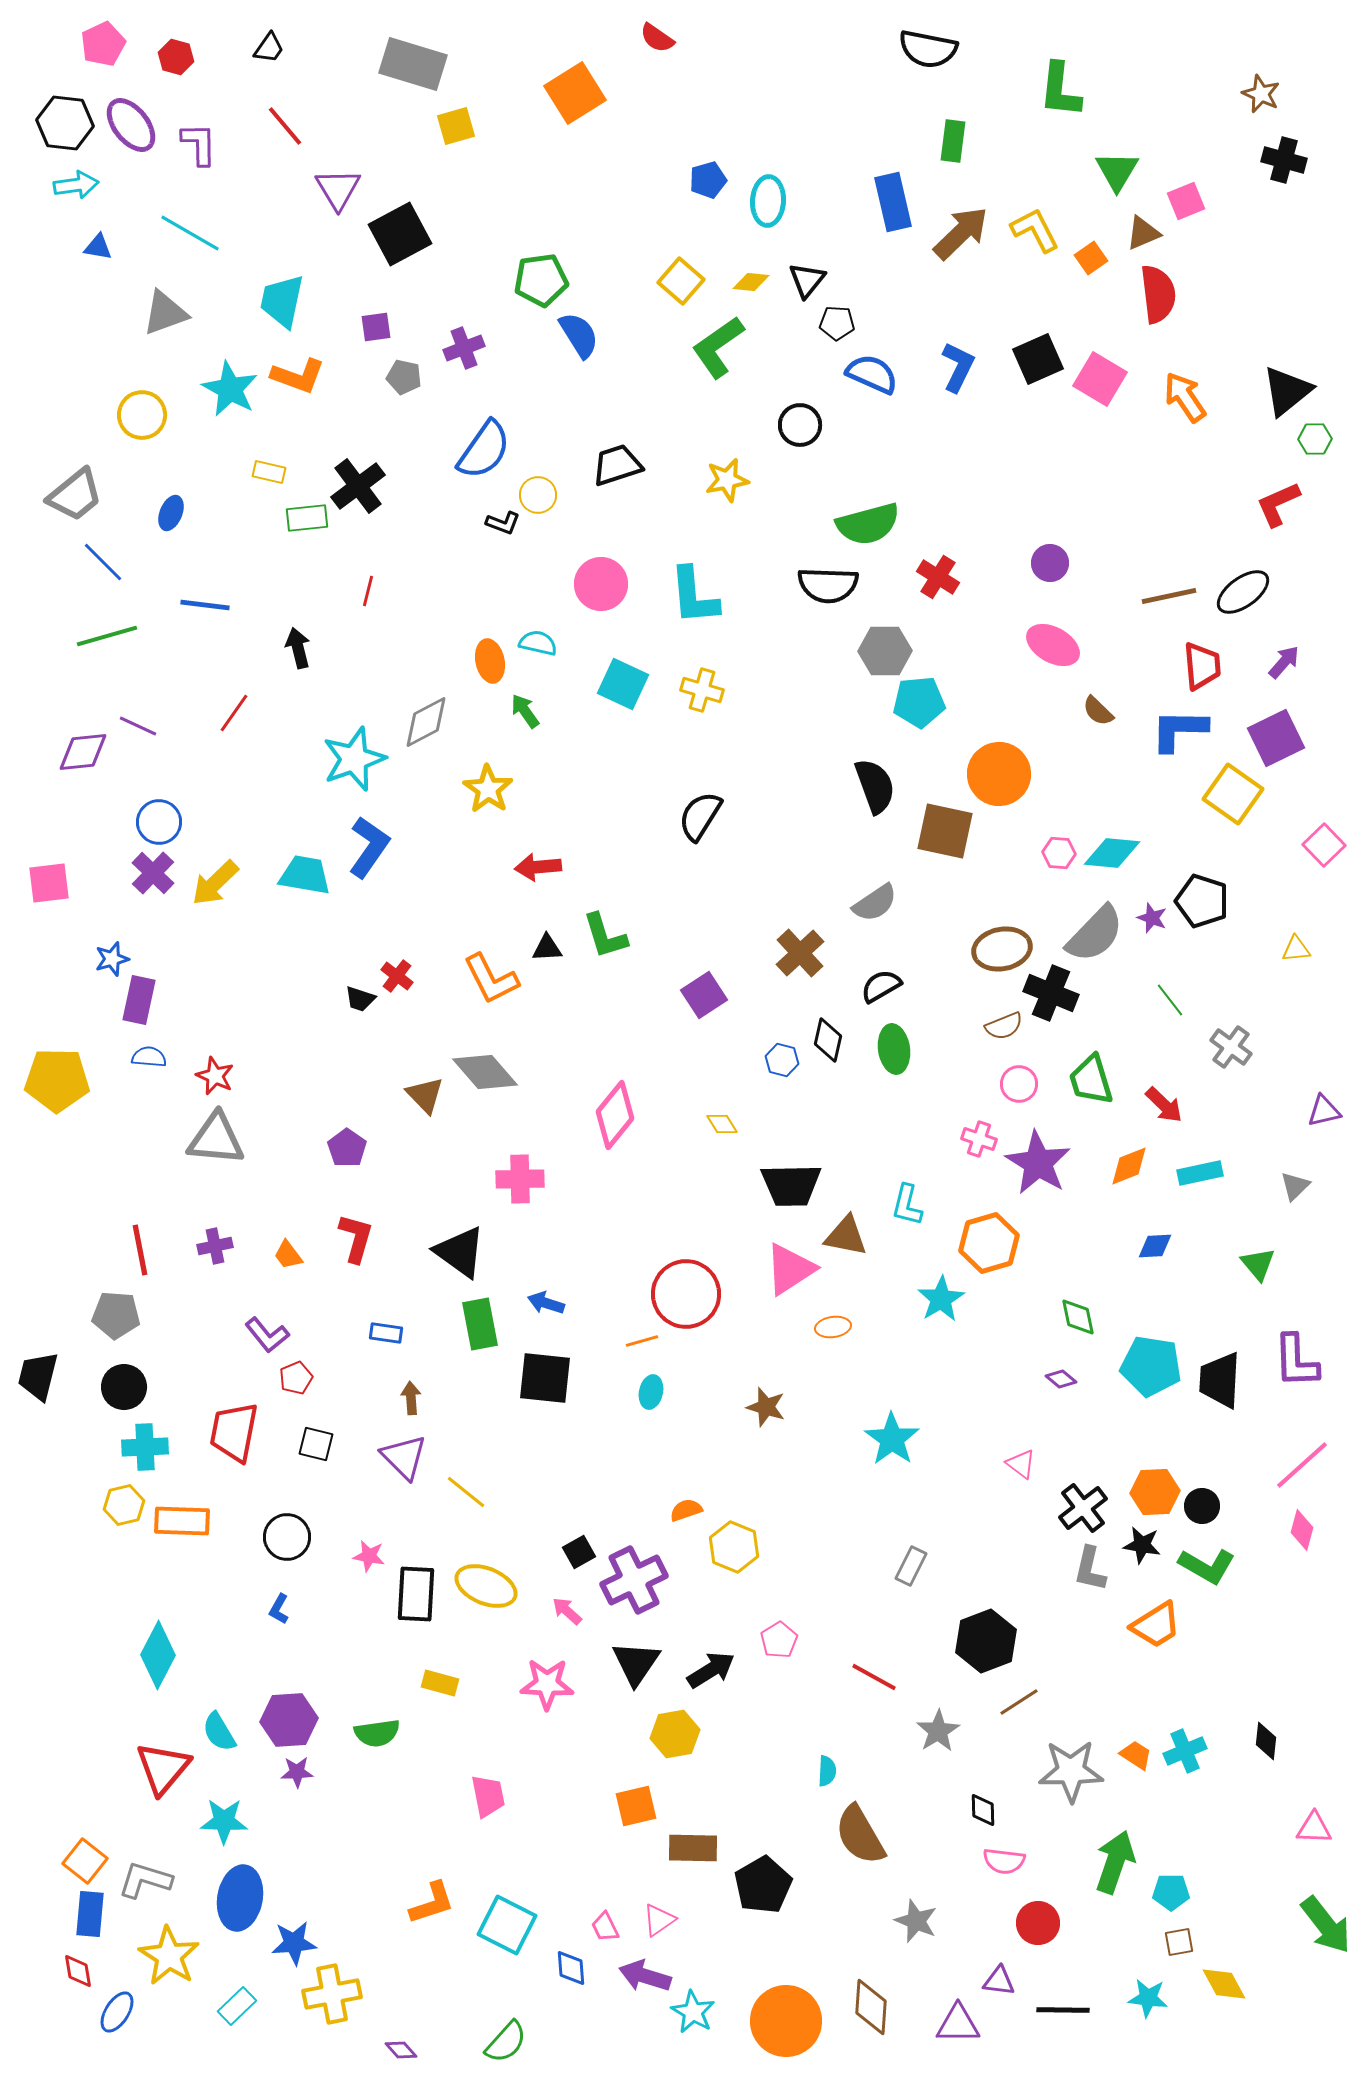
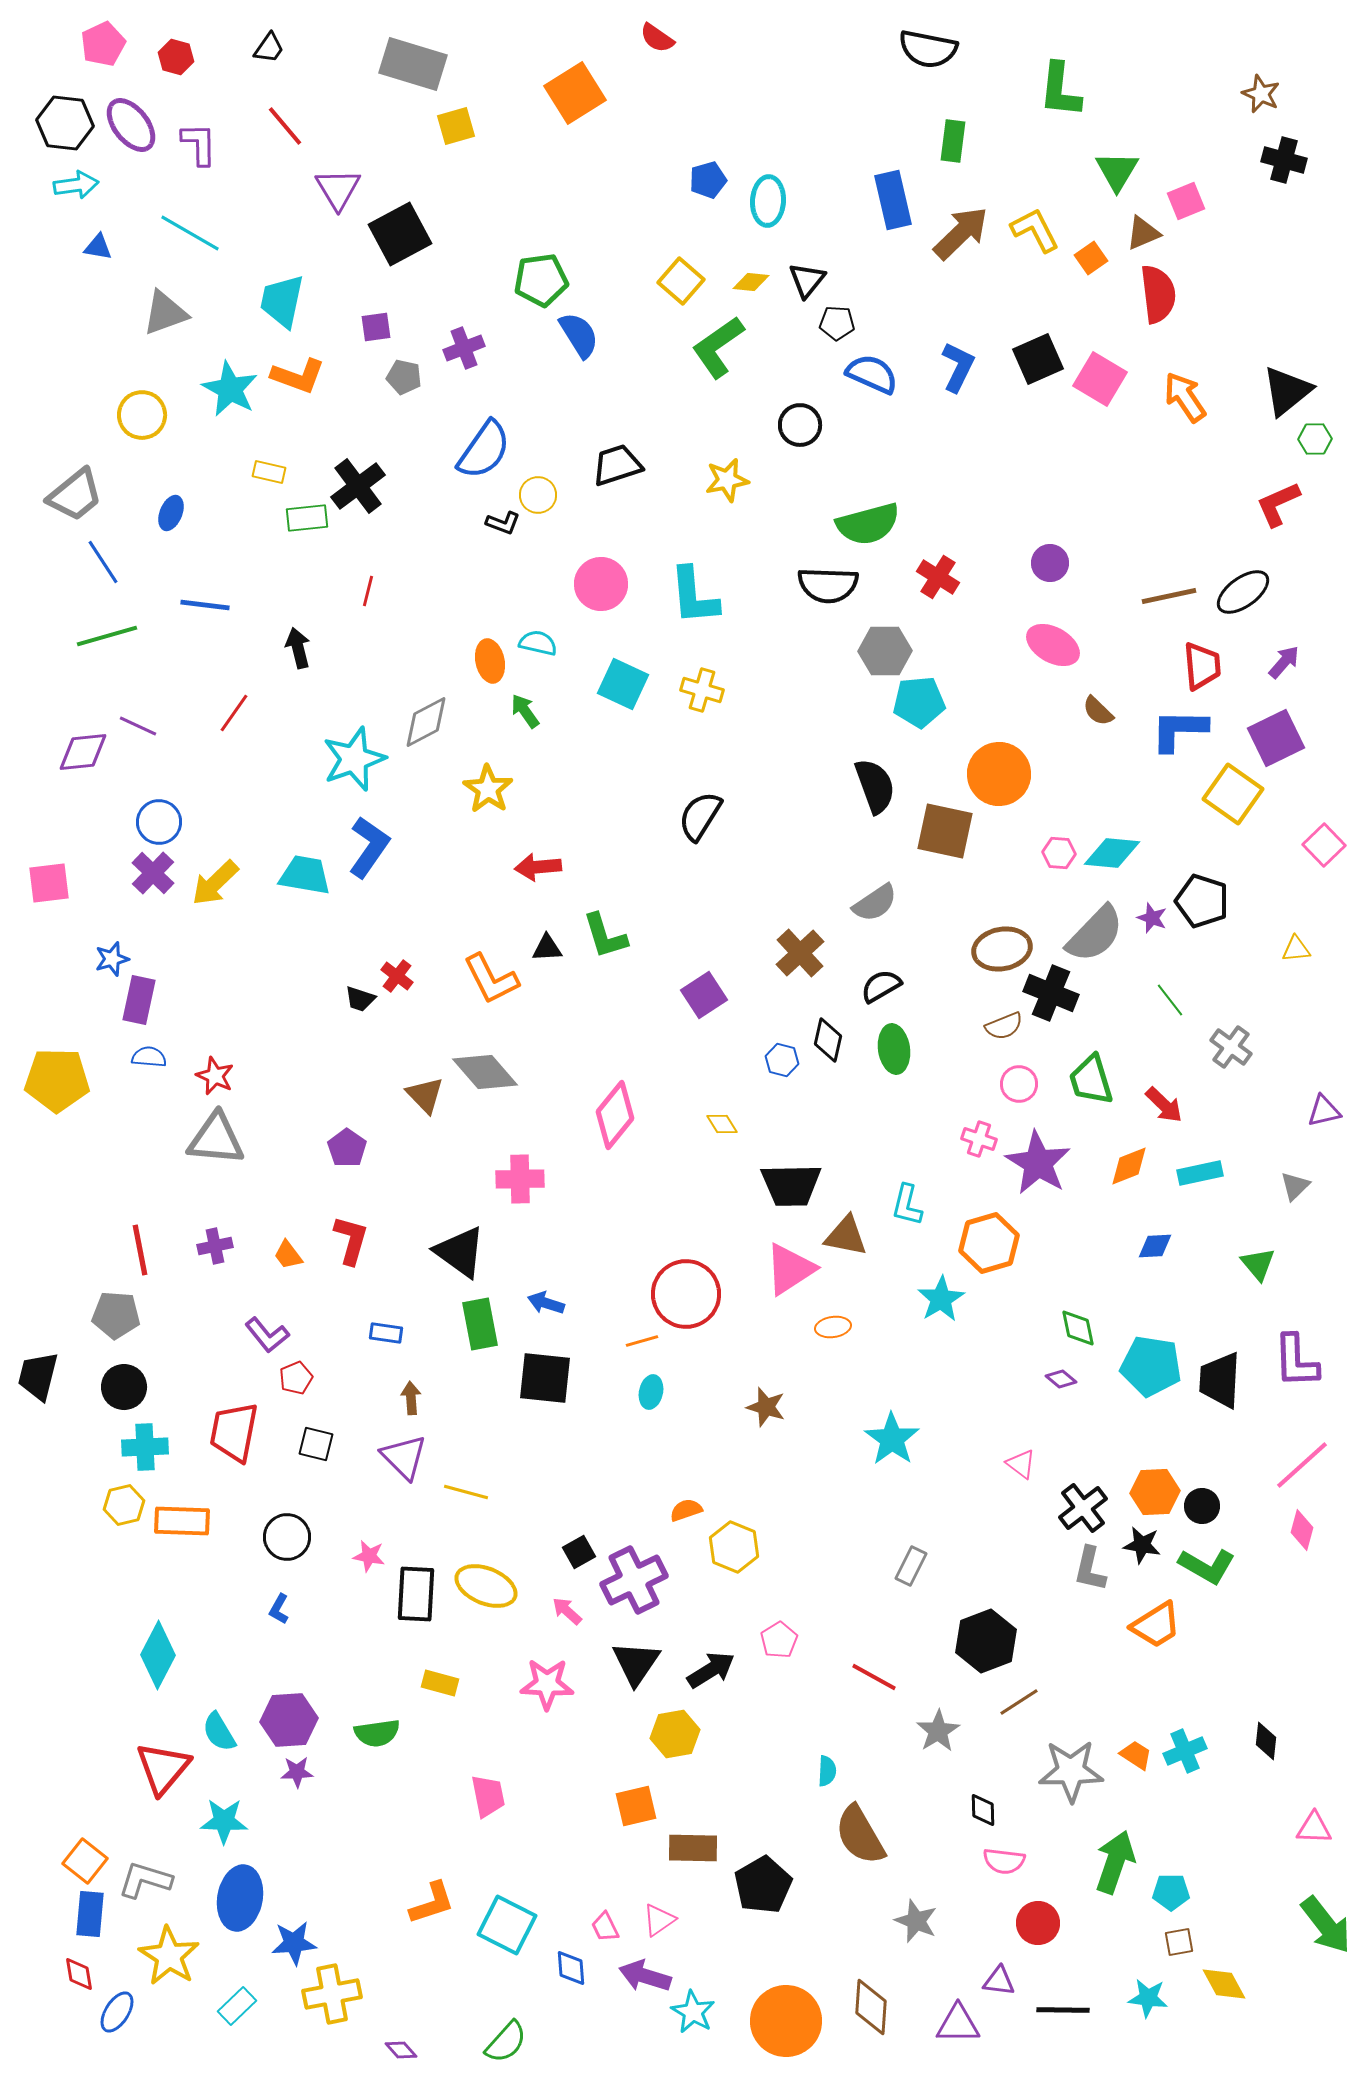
blue rectangle at (893, 202): moved 2 px up
blue line at (103, 562): rotated 12 degrees clockwise
red L-shape at (356, 1238): moved 5 px left, 2 px down
green diamond at (1078, 1317): moved 11 px down
yellow line at (466, 1492): rotated 24 degrees counterclockwise
red diamond at (78, 1971): moved 1 px right, 3 px down
